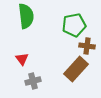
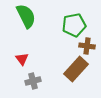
green semicircle: rotated 20 degrees counterclockwise
